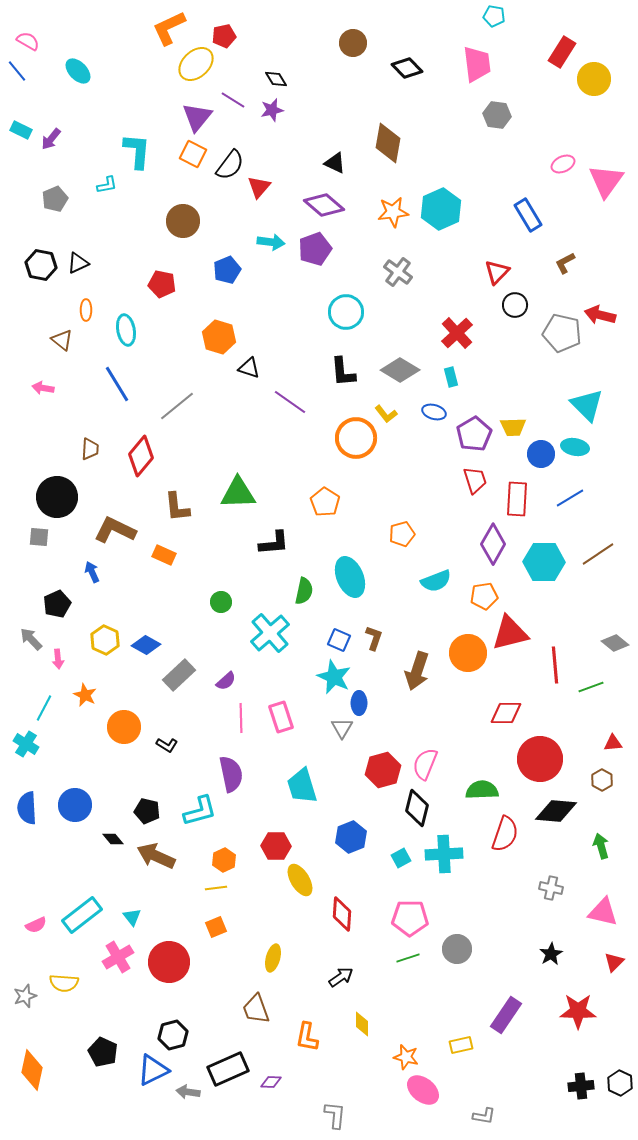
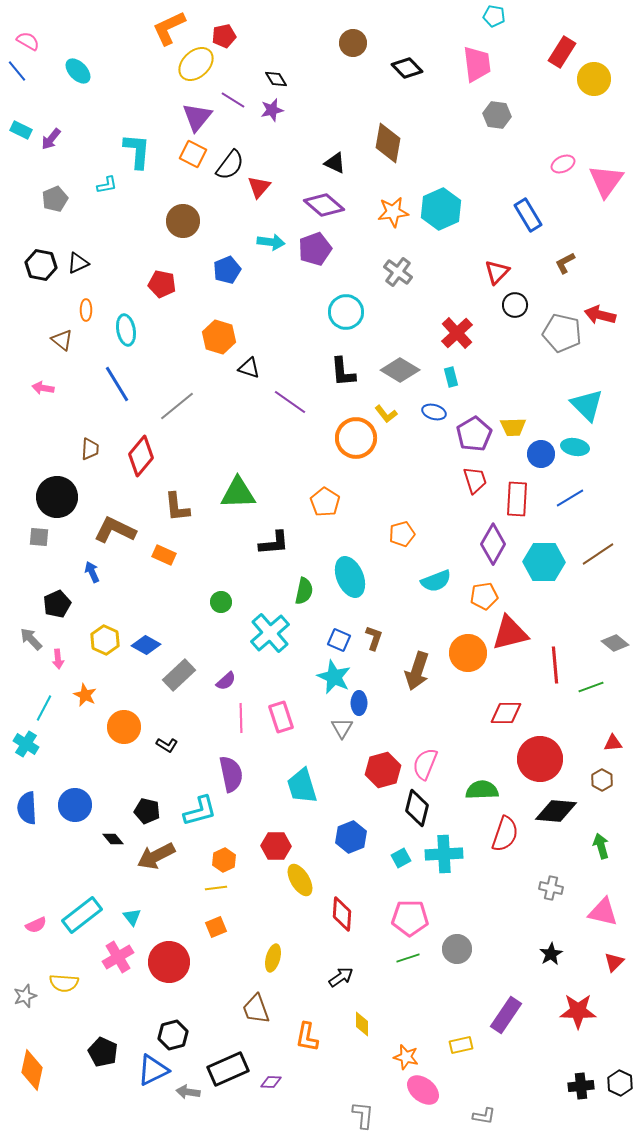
brown arrow at (156, 856): rotated 51 degrees counterclockwise
gray L-shape at (335, 1115): moved 28 px right
